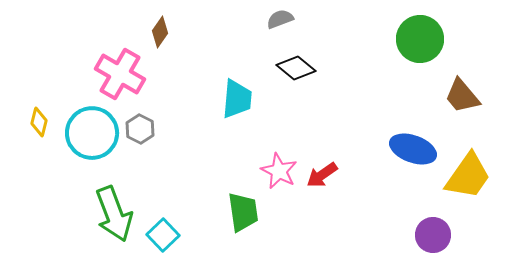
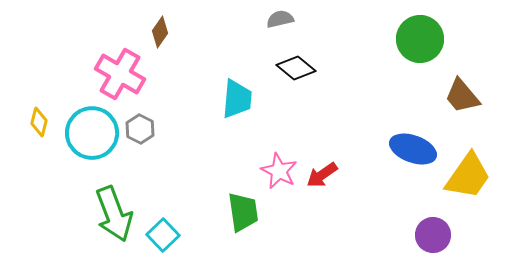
gray semicircle: rotated 8 degrees clockwise
